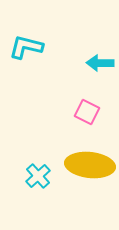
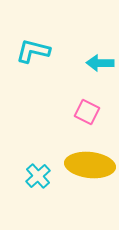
cyan L-shape: moved 7 px right, 4 px down
